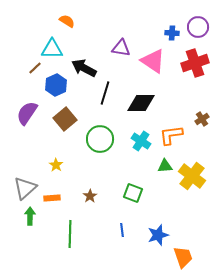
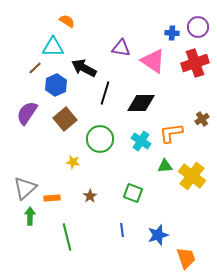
cyan triangle: moved 1 px right, 2 px up
orange L-shape: moved 2 px up
yellow star: moved 17 px right, 3 px up; rotated 24 degrees counterclockwise
green line: moved 3 px left, 3 px down; rotated 16 degrees counterclockwise
orange trapezoid: moved 3 px right, 1 px down
